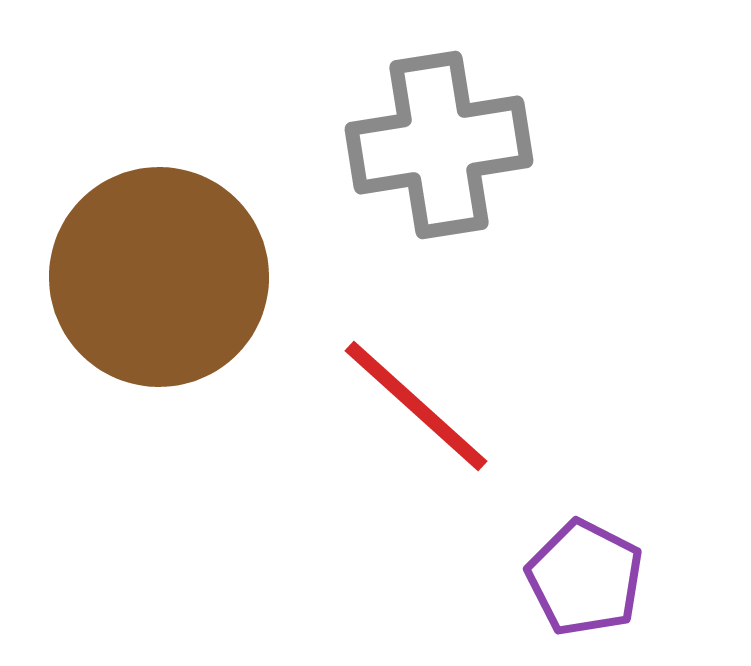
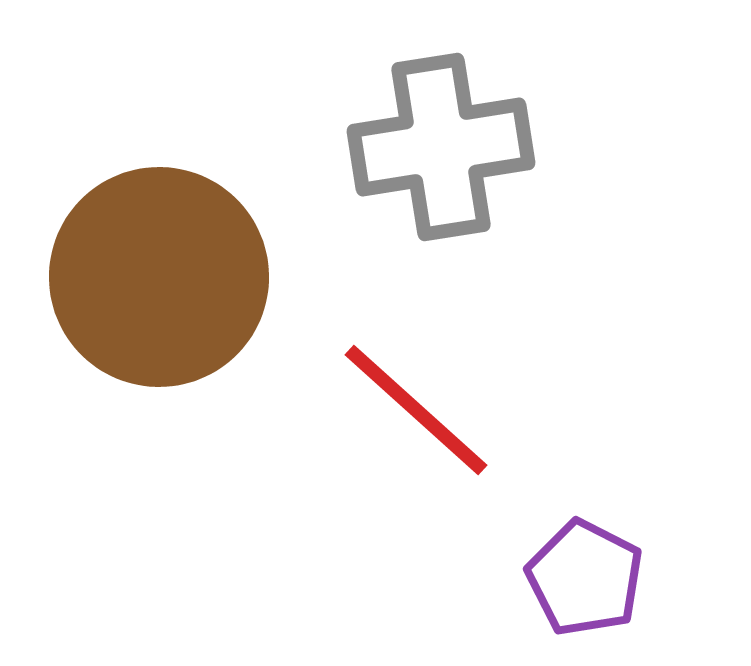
gray cross: moved 2 px right, 2 px down
red line: moved 4 px down
